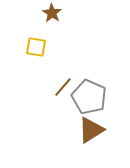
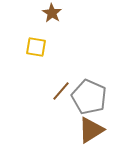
brown line: moved 2 px left, 4 px down
